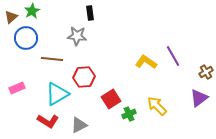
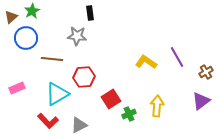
purple line: moved 4 px right, 1 px down
purple triangle: moved 2 px right, 3 px down
yellow arrow: rotated 50 degrees clockwise
red L-shape: rotated 15 degrees clockwise
